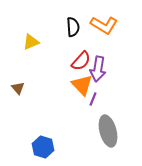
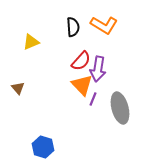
gray ellipse: moved 12 px right, 23 px up
